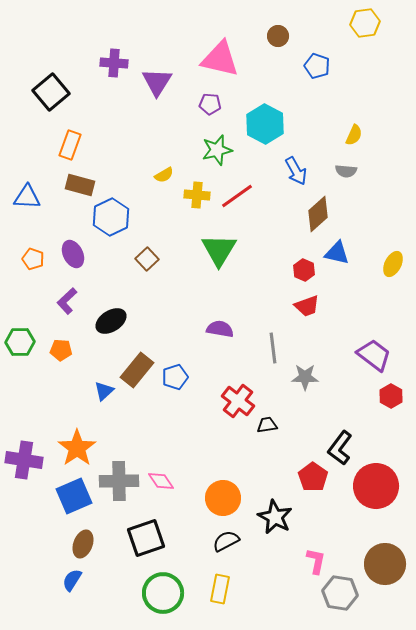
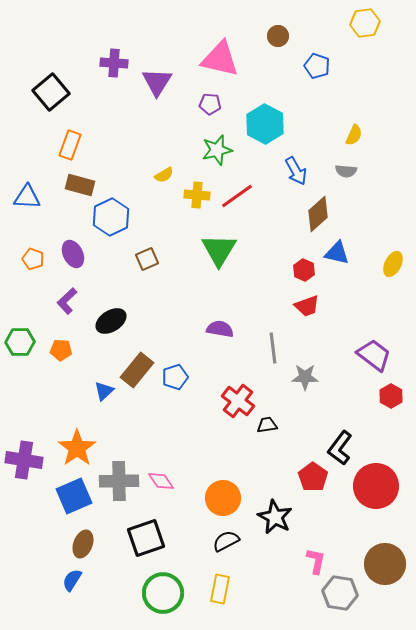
brown square at (147, 259): rotated 20 degrees clockwise
